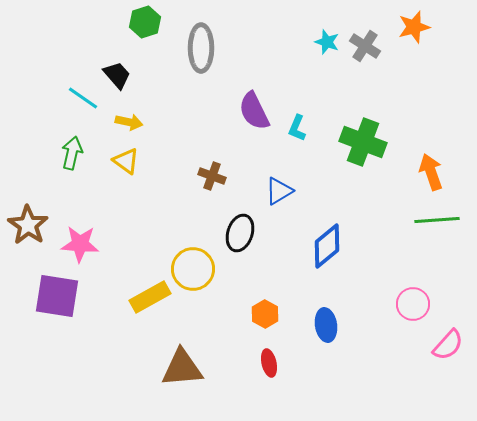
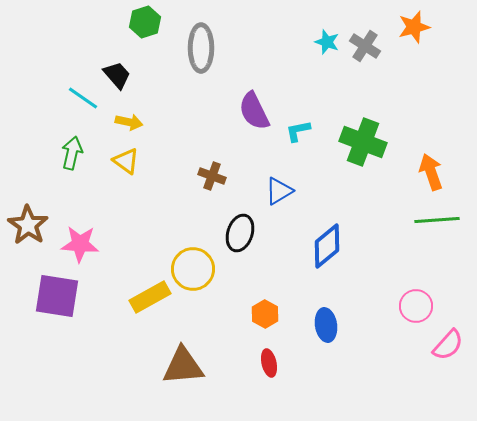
cyan L-shape: moved 1 px right, 3 px down; rotated 56 degrees clockwise
pink circle: moved 3 px right, 2 px down
brown triangle: moved 1 px right, 2 px up
